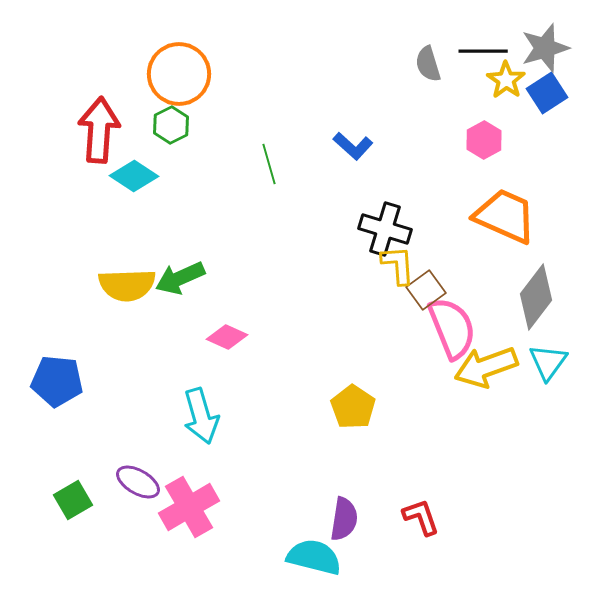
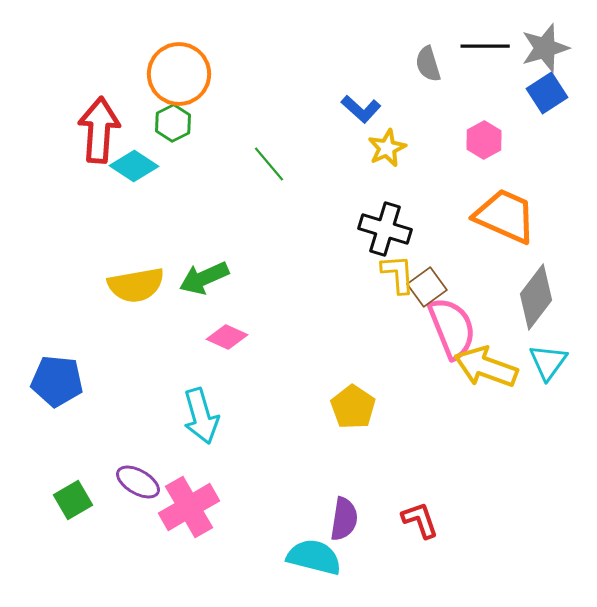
black line: moved 2 px right, 5 px up
yellow star: moved 119 px left, 68 px down; rotated 12 degrees clockwise
green hexagon: moved 2 px right, 2 px up
blue L-shape: moved 8 px right, 37 px up
green line: rotated 24 degrees counterclockwise
cyan diamond: moved 10 px up
yellow L-shape: moved 9 px down
green arrow: moved 24 px right
yellow semicircle: moved 9 px right; rotated 8 degrees counterclockwise
brown square: moved 1 px right, 3 px up
yellow arrow: rotated 40 degrees clockwise
red L-shape: moved 1 px left, 3 px down
